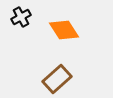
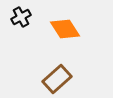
orange diamond: moved 1 px right, 1 px up
